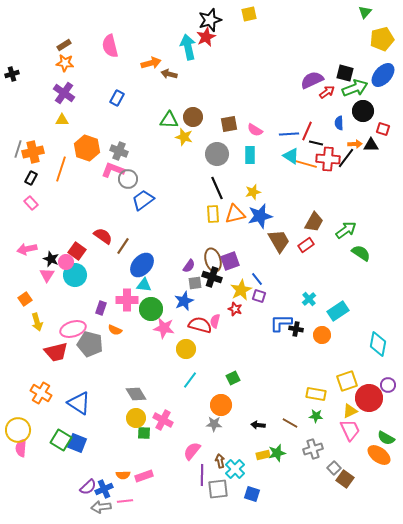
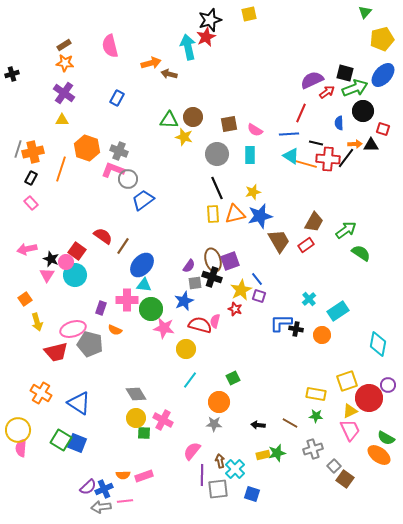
red line at (307, 131): moved 6 px left, 18 px up
orange circle at (221, 405): moved 2 px left, 3 px up
gray square at (334, 468): moved 2 px up
